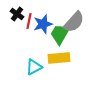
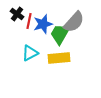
cyan triangle: moved 4 px left, 14 px up
